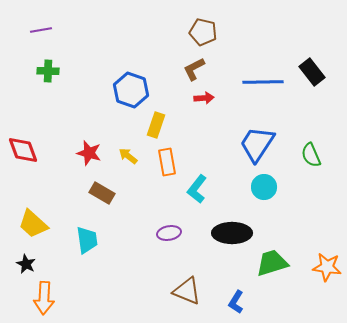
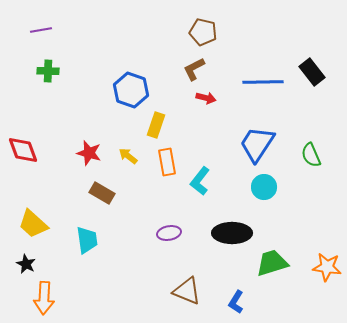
red arrow: moved 2 px right; rotated 18 degrees clockwise
cyan L-shape: moved 3 px right, 8 px up
